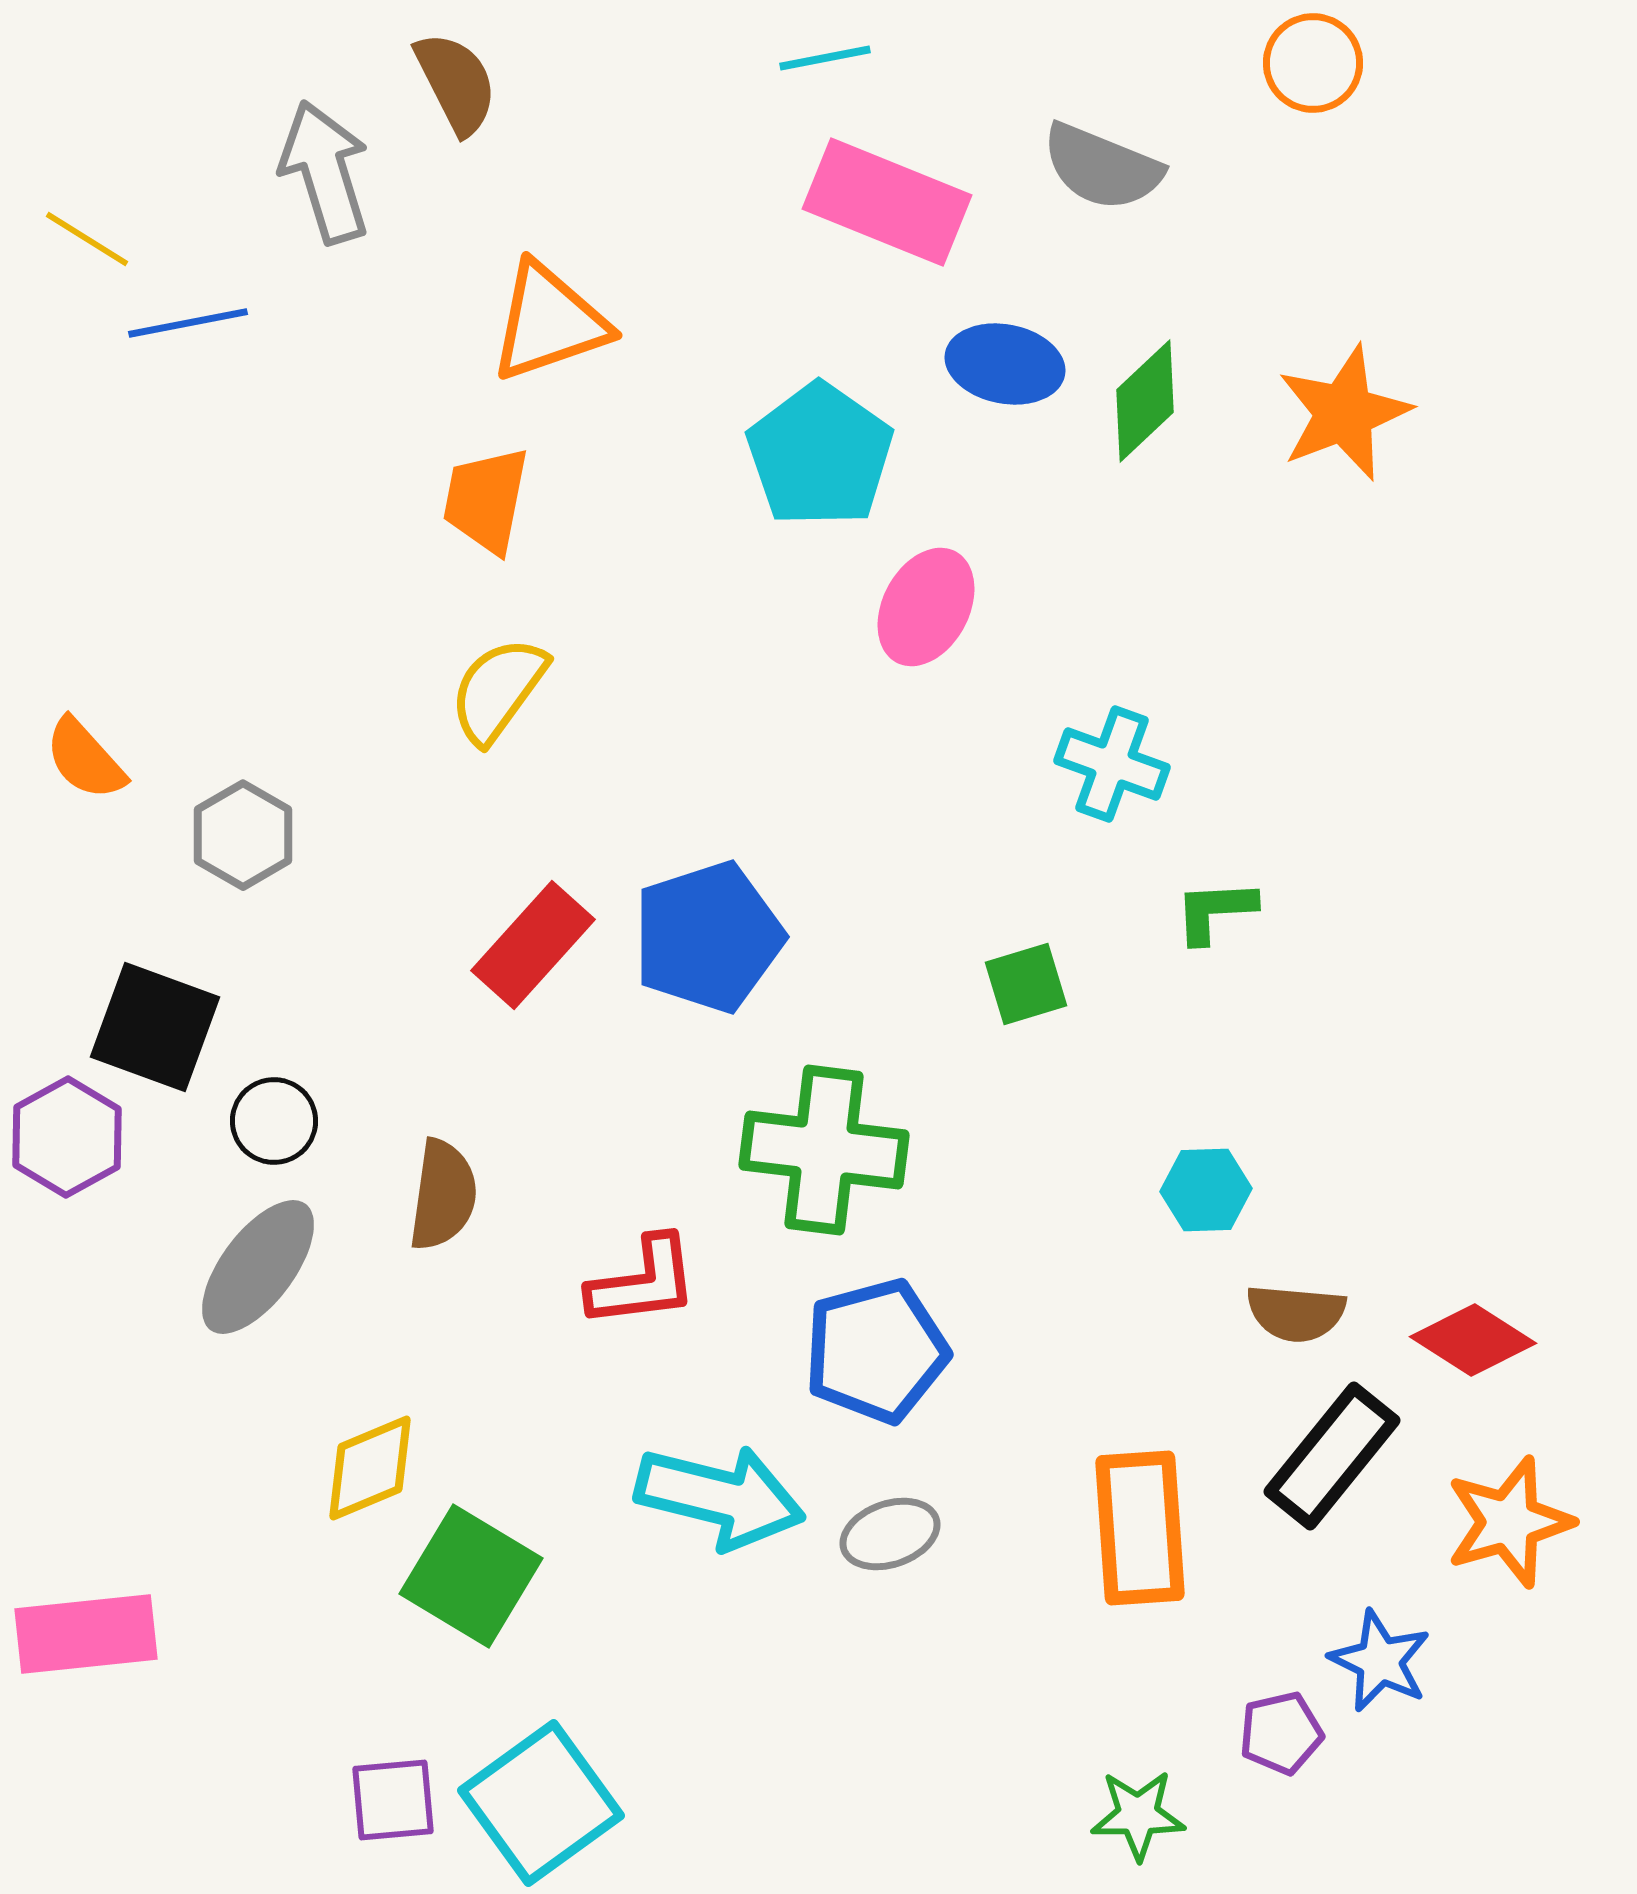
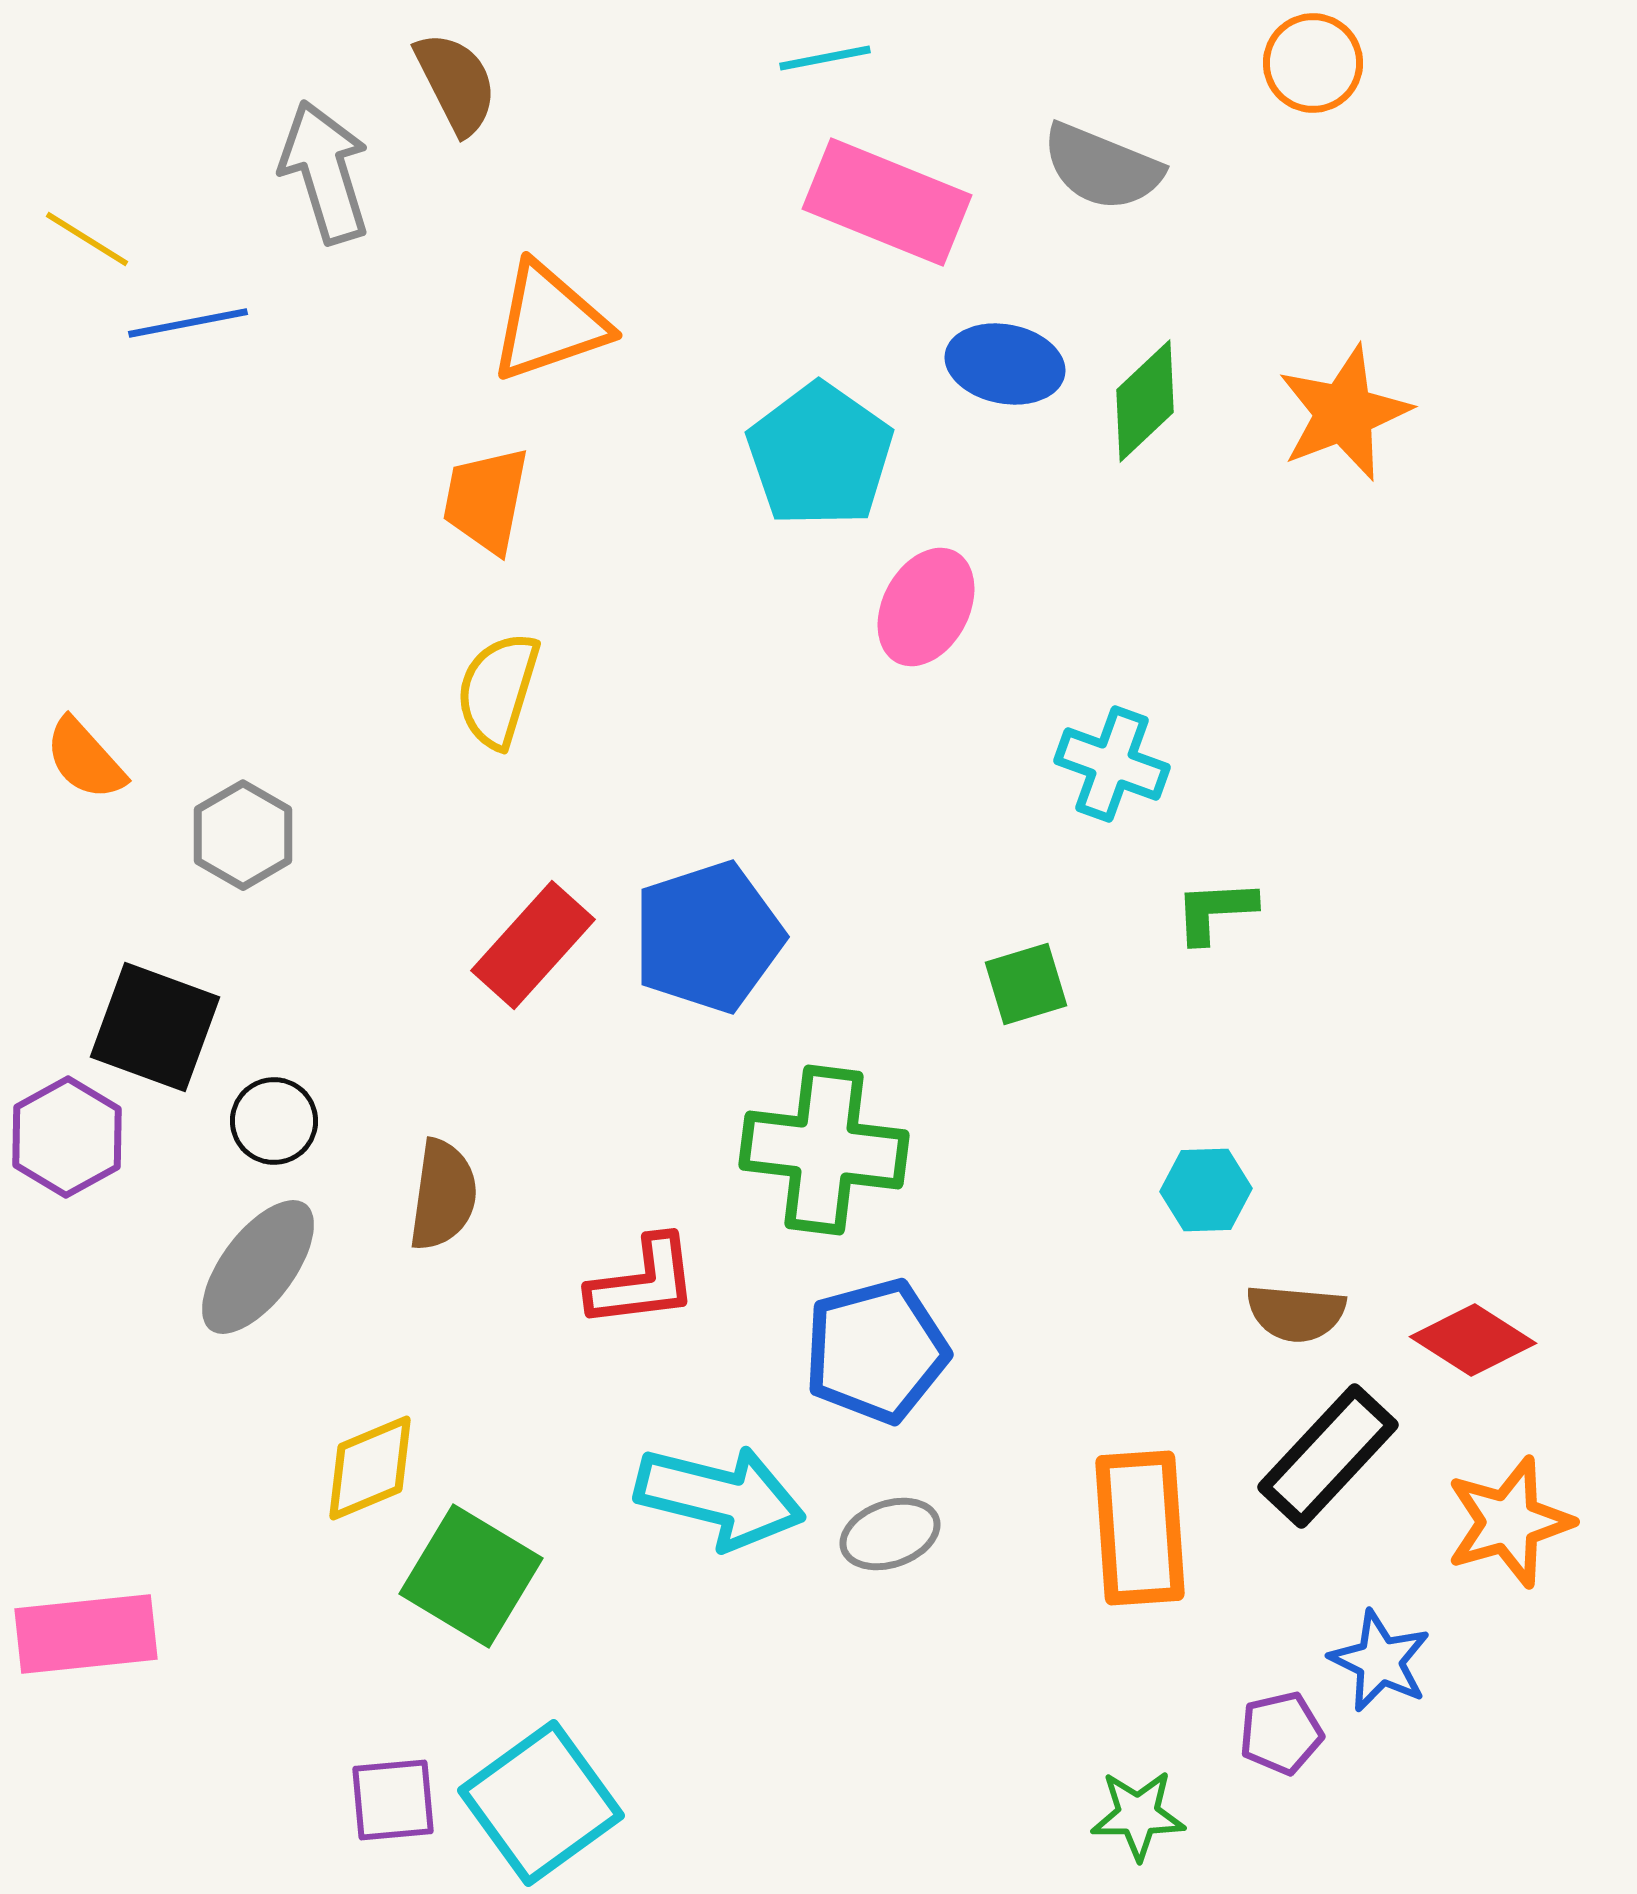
yellow semicircle at (498, 690): rotated 19 degrees counterclockwise
black rectangle at (1332, 1456): moved 4 px left; rotated 4 degrees clockwise
